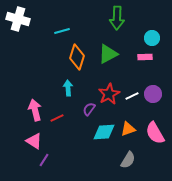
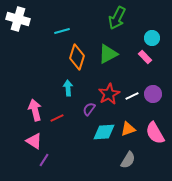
green arrow: rotated 25 degrees clockwise
pink rectangle: rotated 48 degrees clockwise
